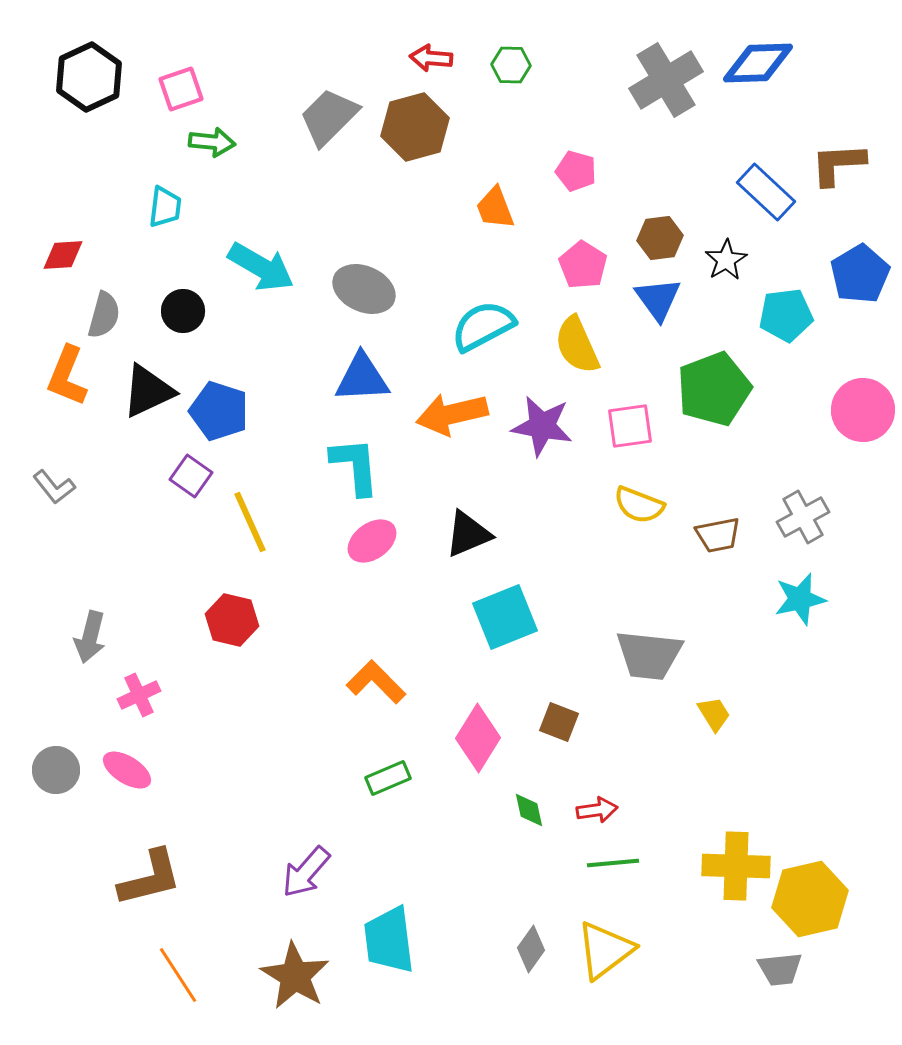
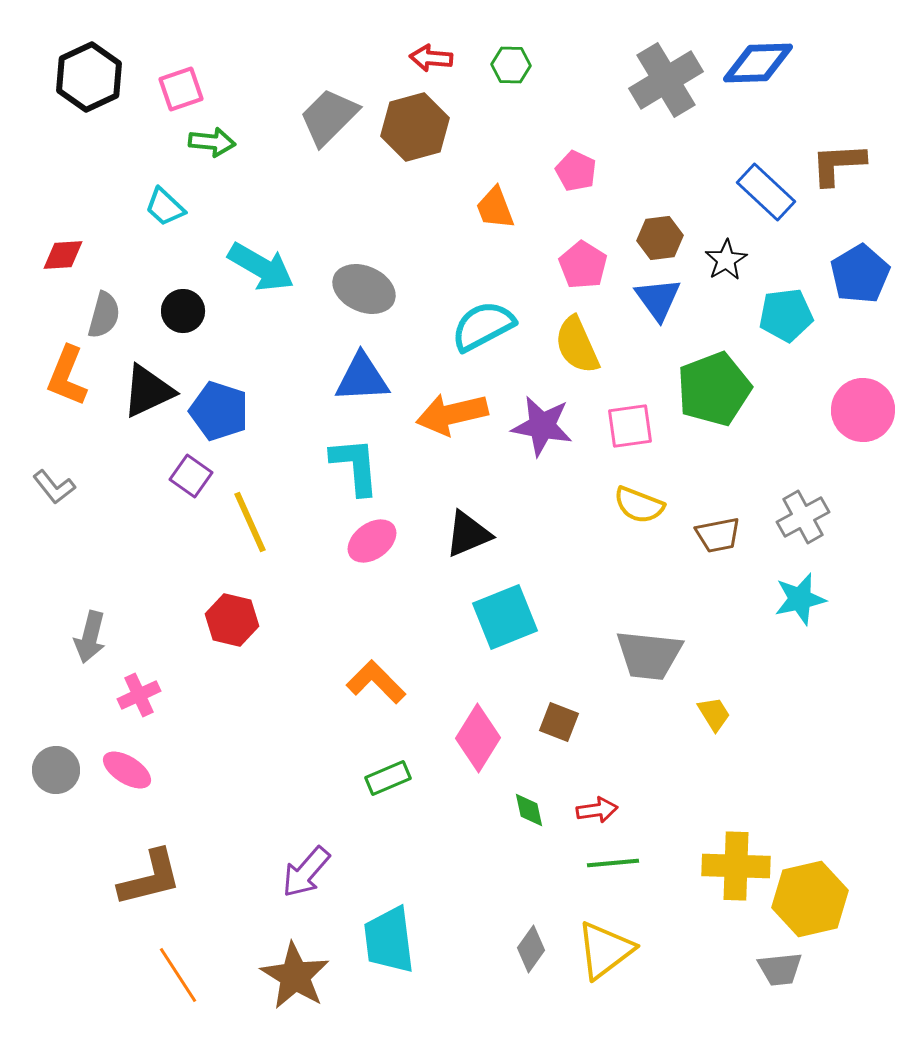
pink pentagon at (576, 171): rotated 9 degrees clockwise
cyan trapezoid at (165, 207): rotated 126 degrees clockwise
